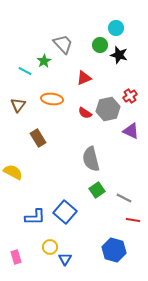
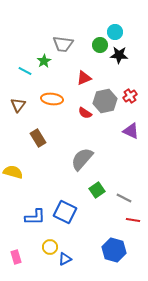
cyan circle: moved 1 px left, 4 px down
gray trapezoid: rotated 140 degrees clockwise
black star: rotated 12 degrees counterclockwise
gray hexagon: moved 3 px left, 8 px up
gray semicircle: moved 9 px left; rotated 55 degrees clockwise
yellow semicircle: rotated 12 degrees counterclockwise
blue square: rotated 15 degrees counterclockwise
blue triangle: rotated 32 degrees clockwise
